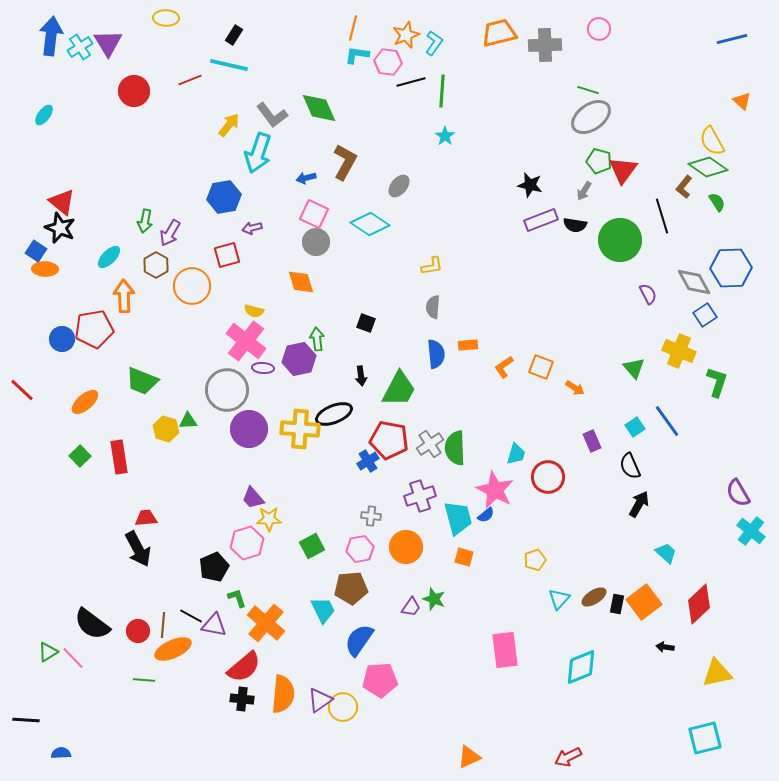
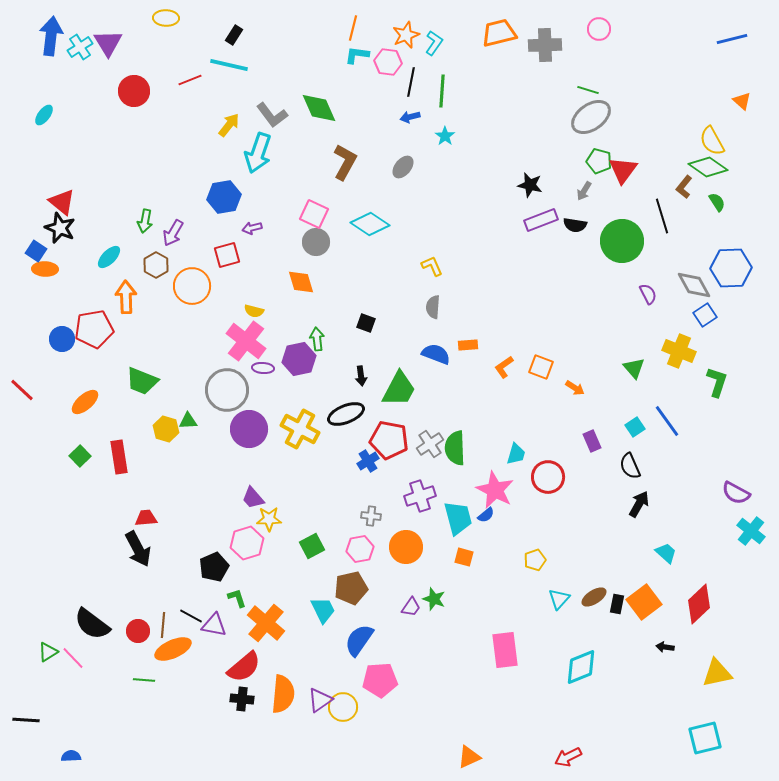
black line at (411, 82): rotated 64 degrees counterclockwise
blue arrow at (306, 178): moved 104 px right, 61 px up
gray ellipse at (399, 186): moved 4 px right, 19 px up
purple arrow at (170, 233): moved 3 px right
green circle at (620, 240): moved 2 px right, 1 px down
yellow L-shape at (432, 266): rotated 105 degrees counterclockwise
gray diamond at (694, 282): moved 3 px down
orange arrow at (124, 296): moved 2 px right, 1 px down
blue semicircle at (436, 354): rotated 64 degrees counterclockwise
black ellipse at (334, 414): moved 12 px right
yellow cross at (300, 429): rotated 24 degrees clockwise
purple semicircle at (738, 493): moved 2 px left; rotated 32 degrees counterclockwise
brown pentagon at (351, 588): rotated 8 degrees counterclockwise
blue semicircle at (61, 753): moved 10 px right, 3 px down
